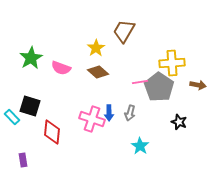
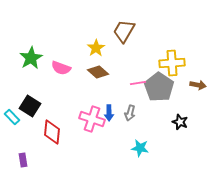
pink line: moved 2 px left, 1 px down
black square: rotated 15 degrees clockwise
black star: moved 1 px right
cyan star: moved 2 px down; rotated 24 degrees counterclockwise
